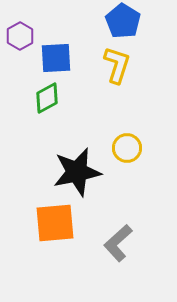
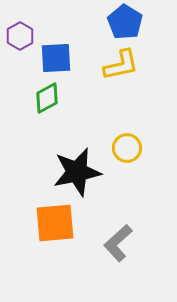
blue pentagon: moved 2 px right, 1 px down
yellow L-shape: moved 4 px right; rotated 60 degrees clockwise
